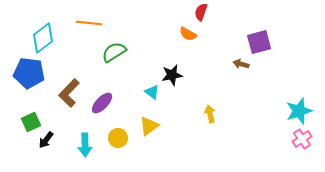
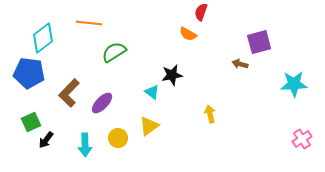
brown arrow: moved 1 px left
cyan star: moved 5 px left, 27 px up; rotated 16 degrees clockwise
